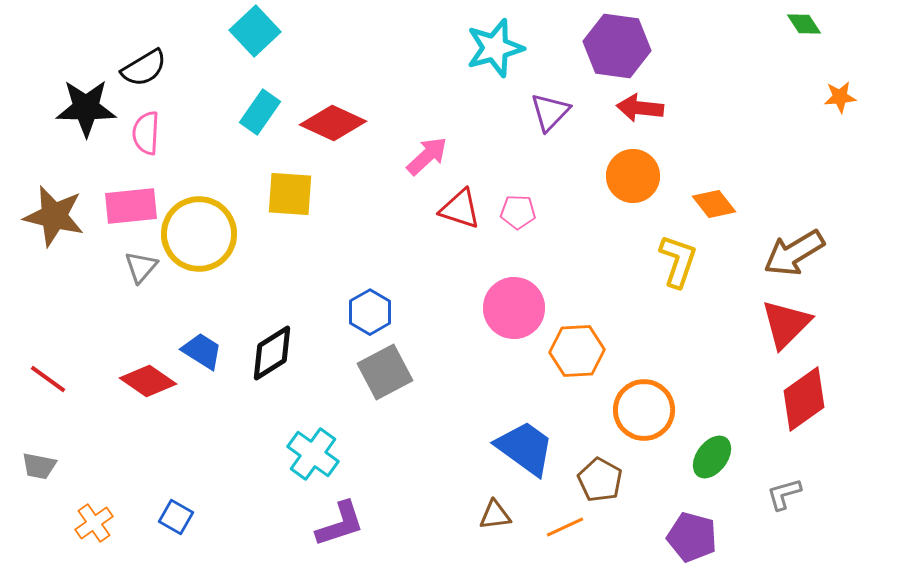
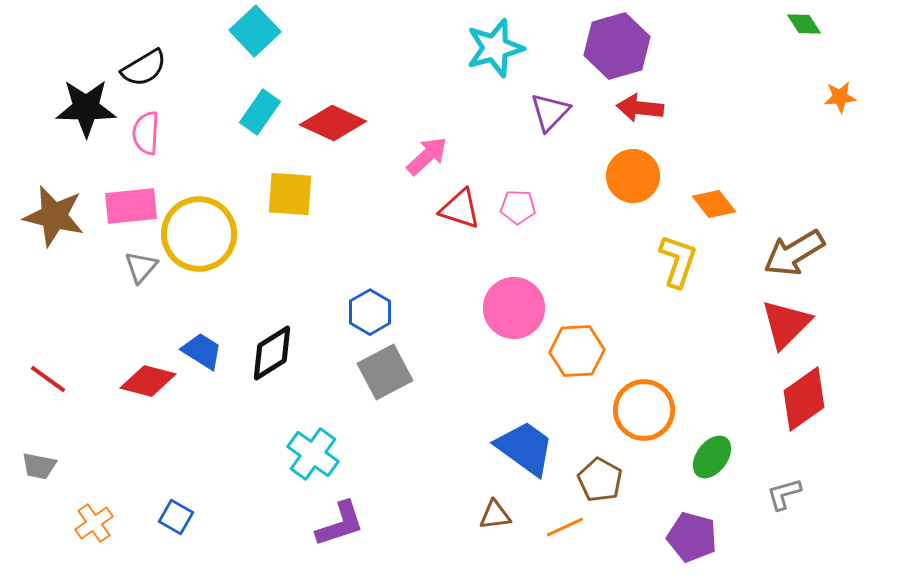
purple hexagon at (617, 46): rotated 24 degrees counterclockwise
pink pentagon at (518, 212): moved 5 px up
red diamond at (148, 381): rotated 20 degrees counterclockwise
